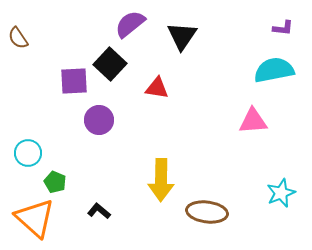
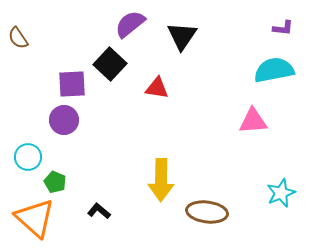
purple square: moved 2 px left, 3 px down
purple circle: moved 35 px left
cyan circle: moved 4 px down
